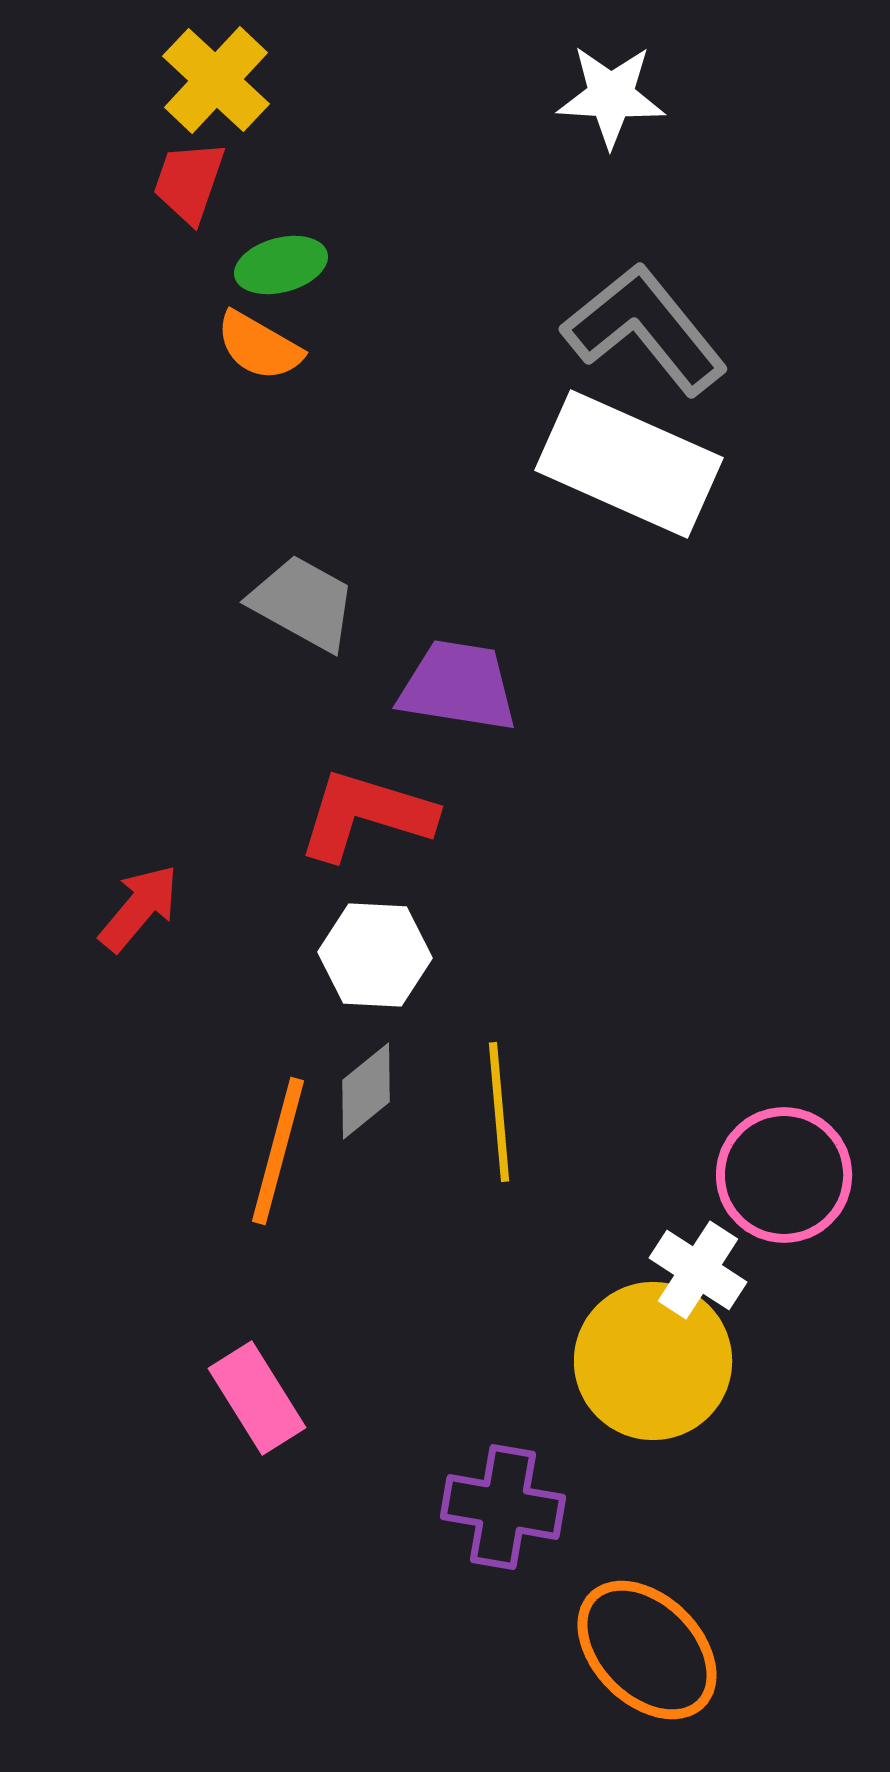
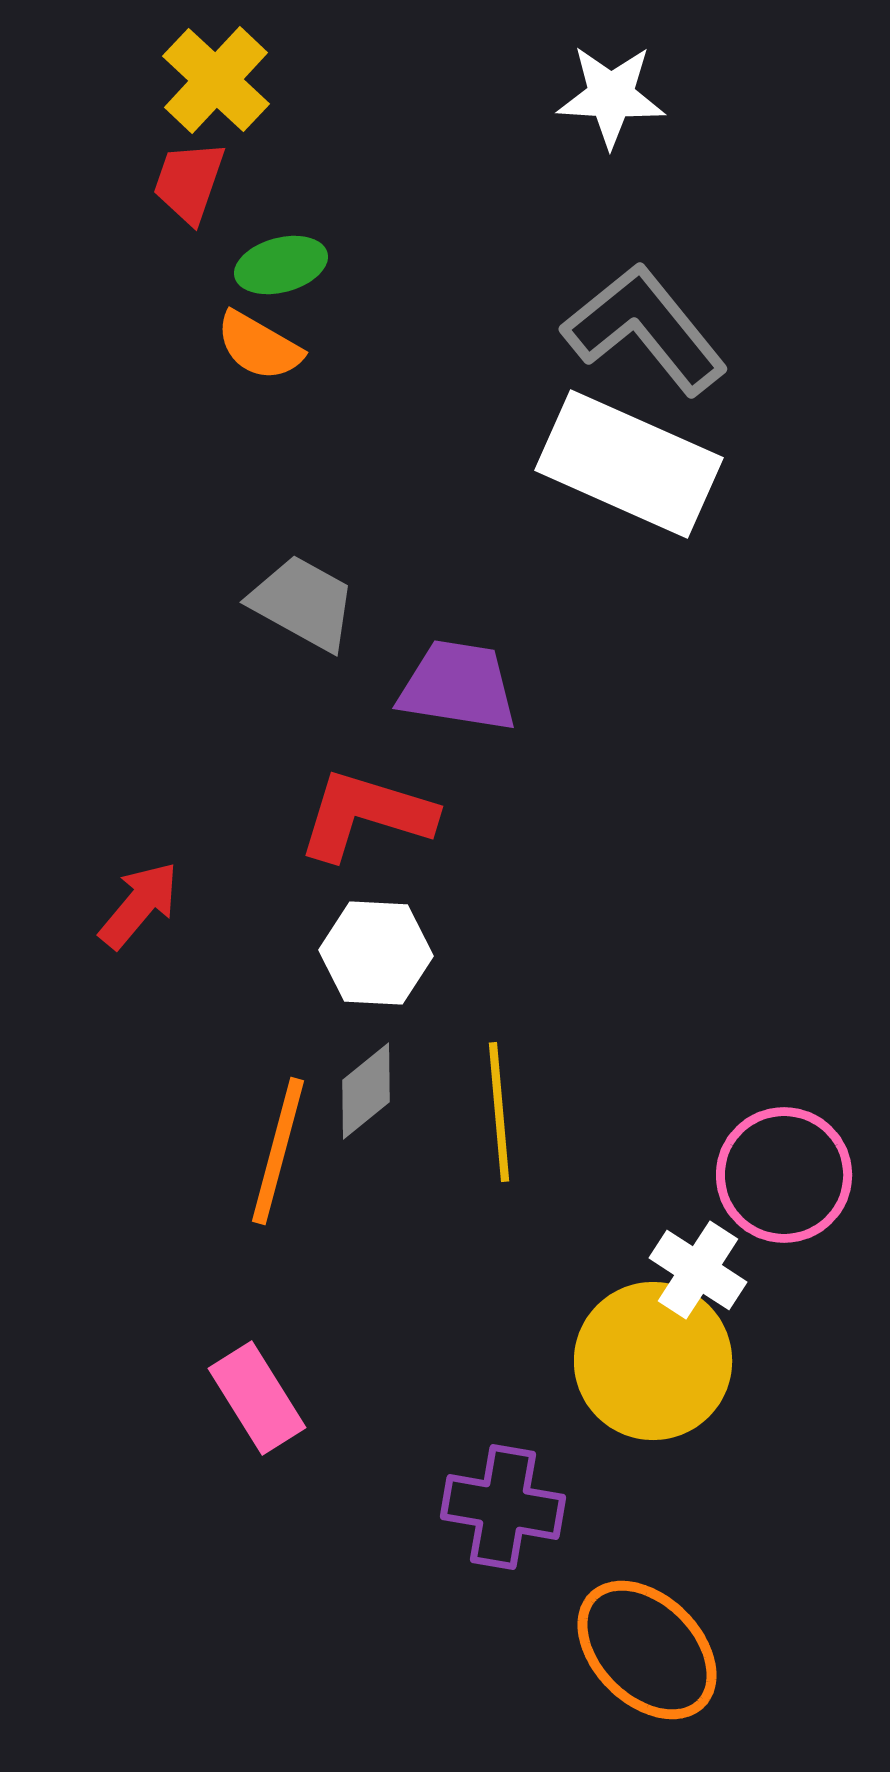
red arrow: moved 3 px up
white hexagon: moved 1 px right, 2 px up
